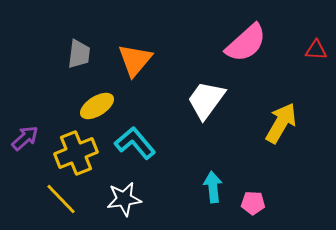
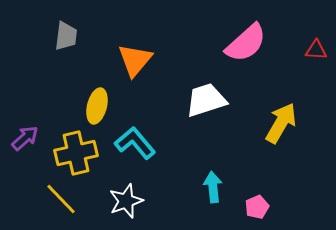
gray trapezoid: moved 13 px left, 18 px up
white trapezoid: rotated 36 degrees clockwise
yellow ellipse: rotated 44 degrees counterclockwise
yellow cross: rotated 9 degrees clockwise
white star: moved 2 px right, 2 px down; rotated 12 degrees counterclockwise
pink pentagon: moved 4 px right, 4 px down; rotated 25 degrees counterclockwise
